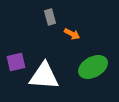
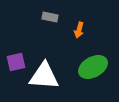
gray rectangle: rotated 63 degrees counterclockwise
orange arrow: moved 7 px right, 4 px up; rotated 77 degrees clockwise
